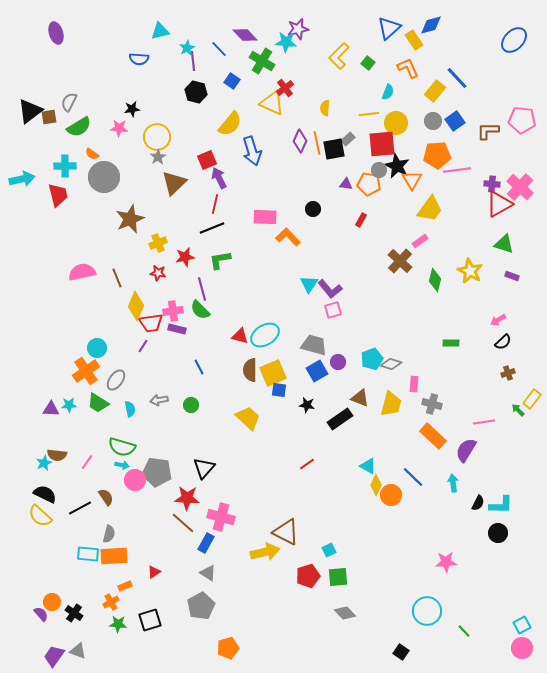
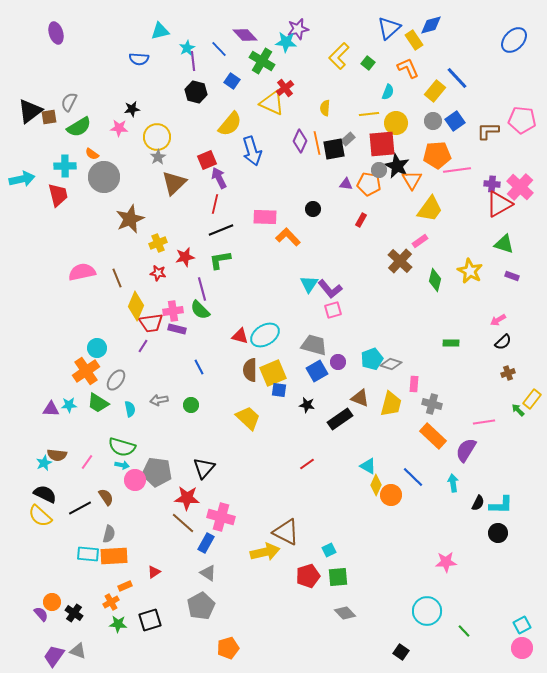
black line at (212, 228): moved 9 px right, 2 px down
